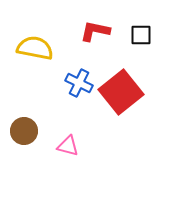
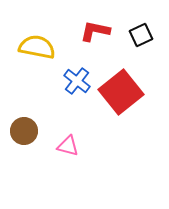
black square: rotated 25 degrees counterclockwise
yellow semicircle: moved 2 px right, 1 px up
blue cross: moved 2 px left, 2 px up; rotated 12 degrees clockwise
